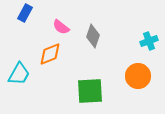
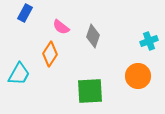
orange diamond: rotated 35 degrees counterclockwise
